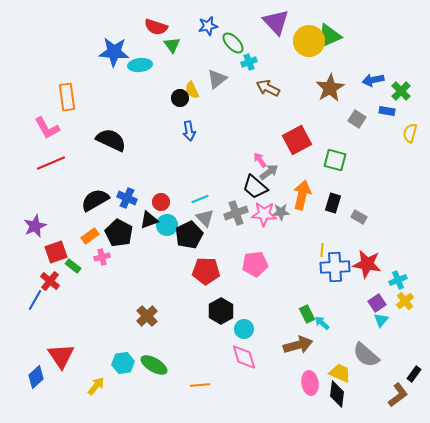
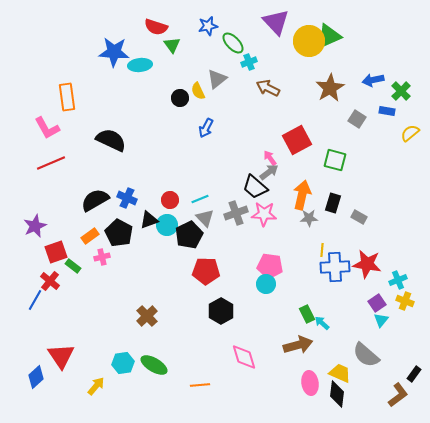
yellow semicircle at (192, 90): moved 6 px right, 1 px down
blue arrow at (189, 131): moved 17 px right, 3 px up; rotated 36 degrees clockwise
yellow semicircle at (410, 133): rotated 36 degrees clockwise
pink arrow at (260, 160): moved 10 px right, 2 px up
red circle at (161, 202): moved 9 px right, 2 px up
gray star at (281, 212): moved 28 px right, 6 px down
pink pentagon at (255, 264): moved 15 px right, 2 px down; rotated 15 degrees clockwise
yellow cross at (405, 301): rotated 30 degrees counterclockwise
cyan circle at (244, 329): moved 22 px right, 45 px up
